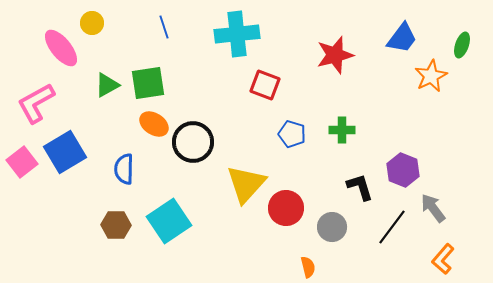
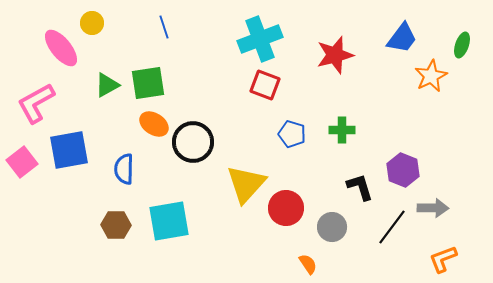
cyan cross: moved 23 px right, 5 px down; rotated 15 degrees counterclockwise
blue square: moved 4 px right, 2 px up; rotated 21 degrees clockwise
gray arrow: rotated 128 degrees clockwise
cyan square: rotated 24 degrees clockwise
orange L-shape: rotated 28 degrees clockwise
orange semicircle: moved 3 px up; rotated 20 degrees counterclockwise
